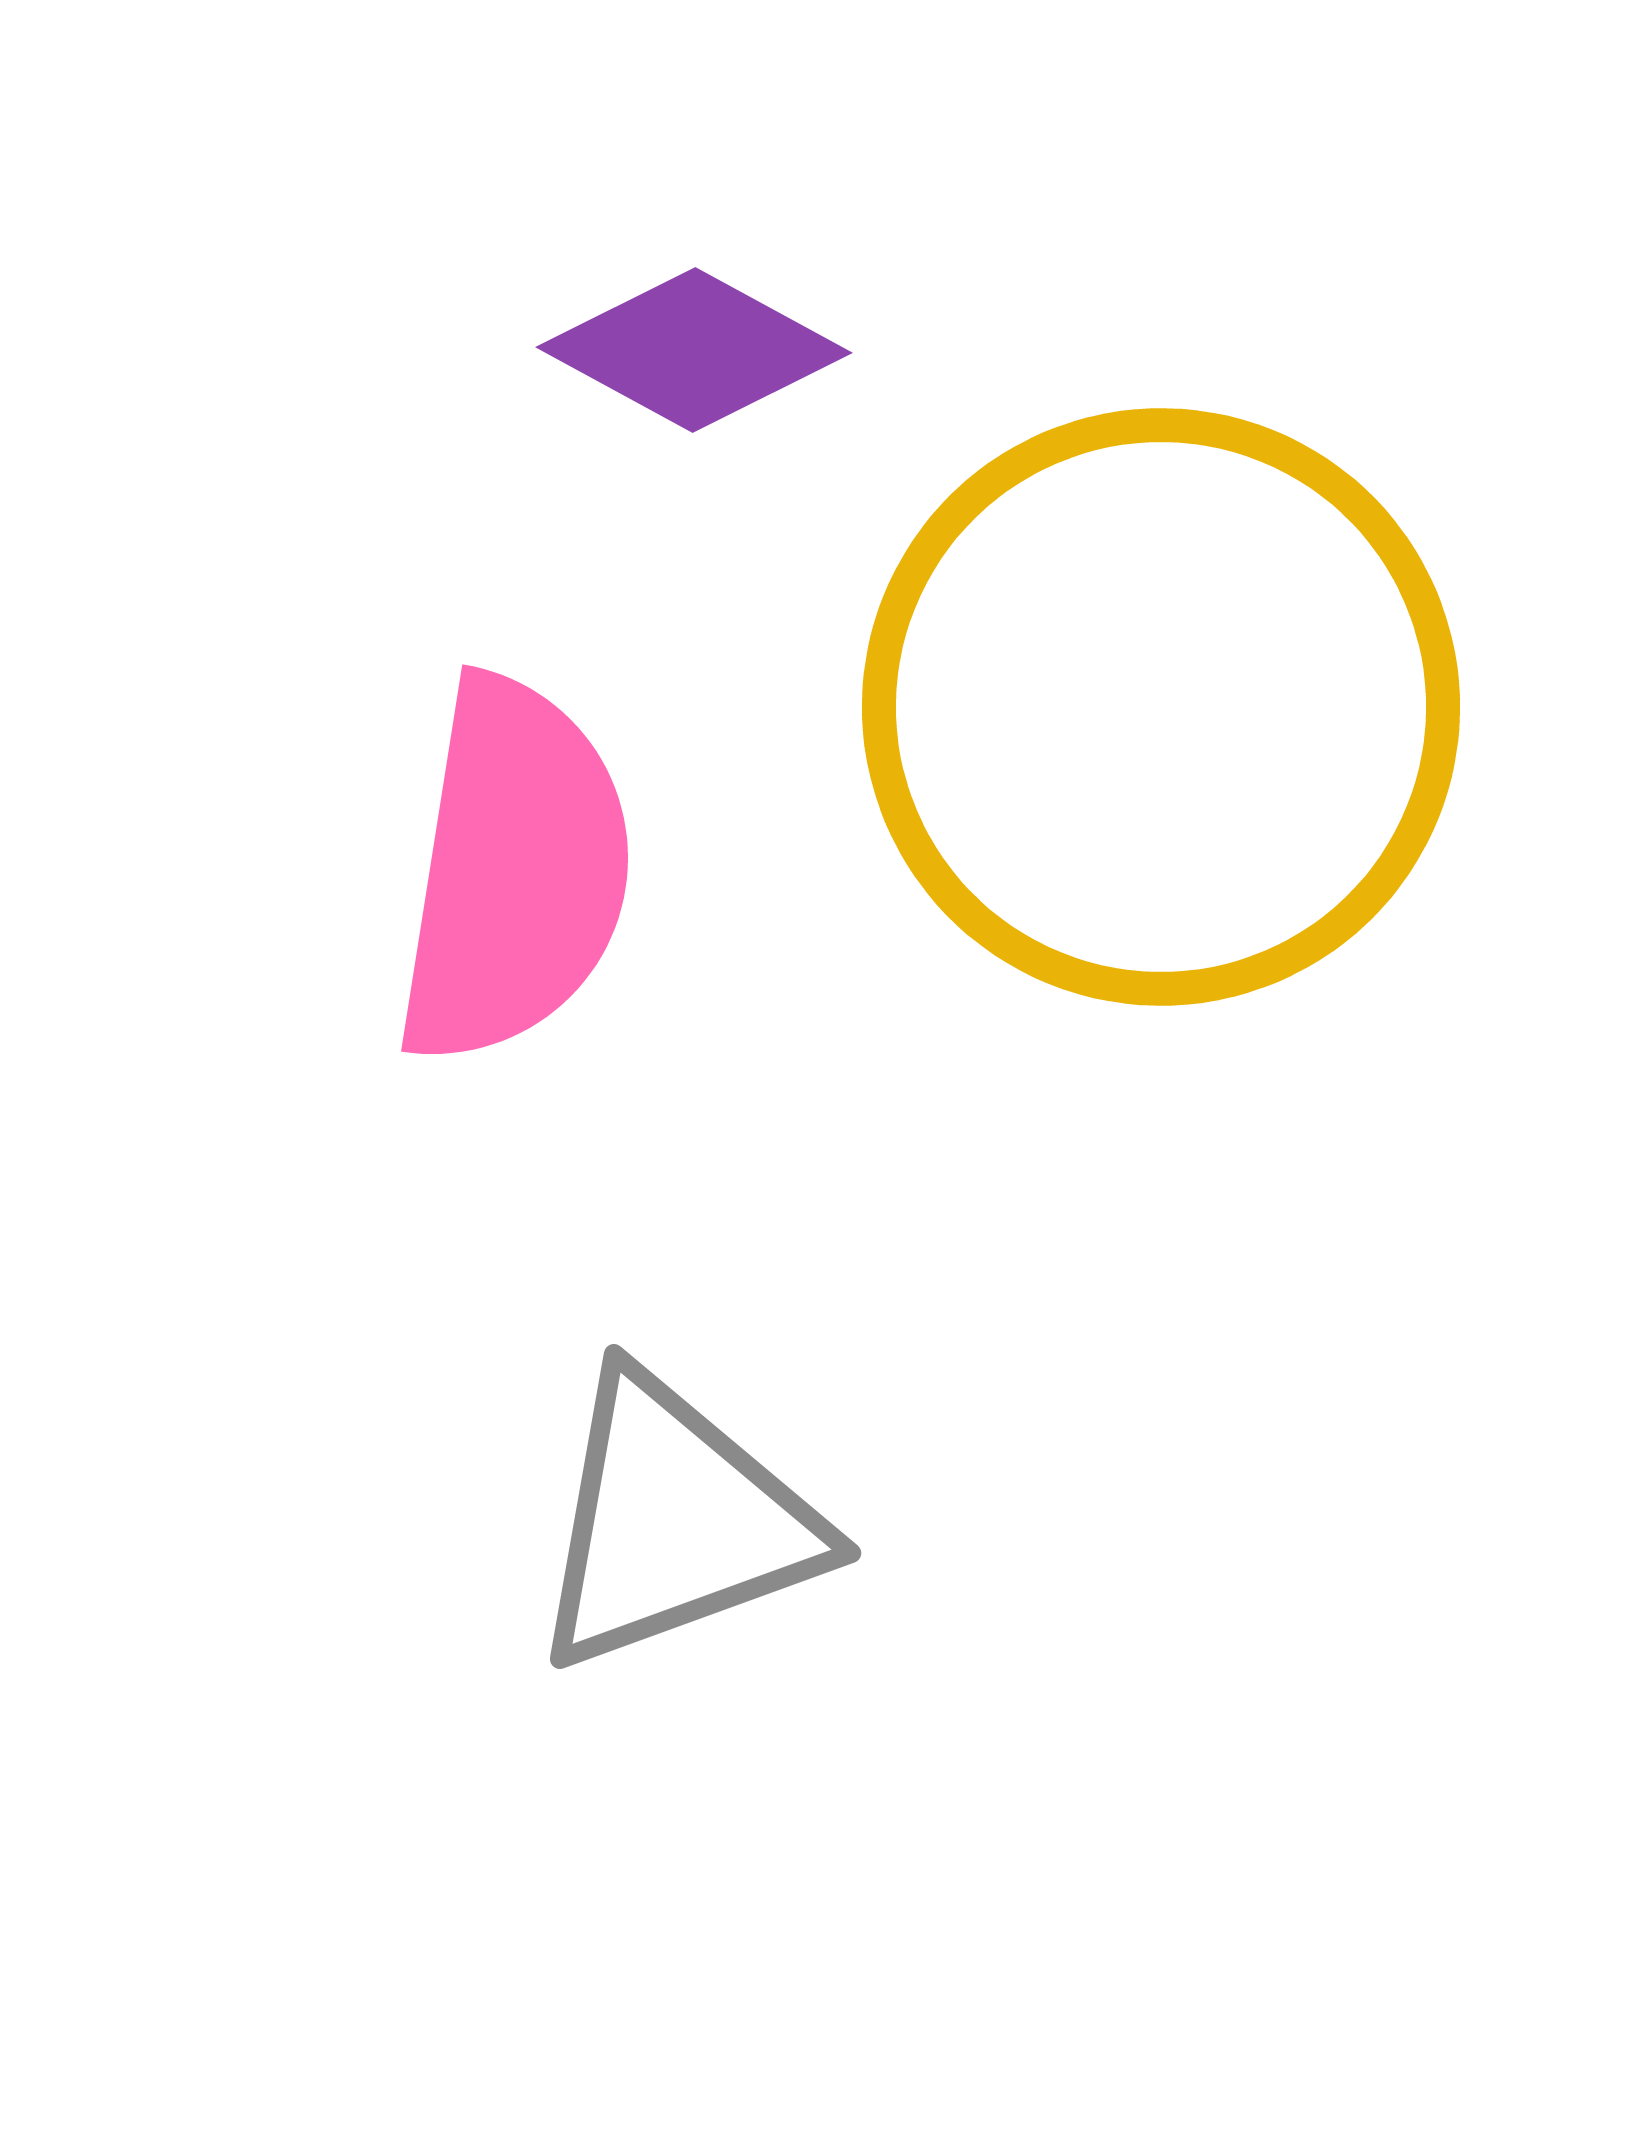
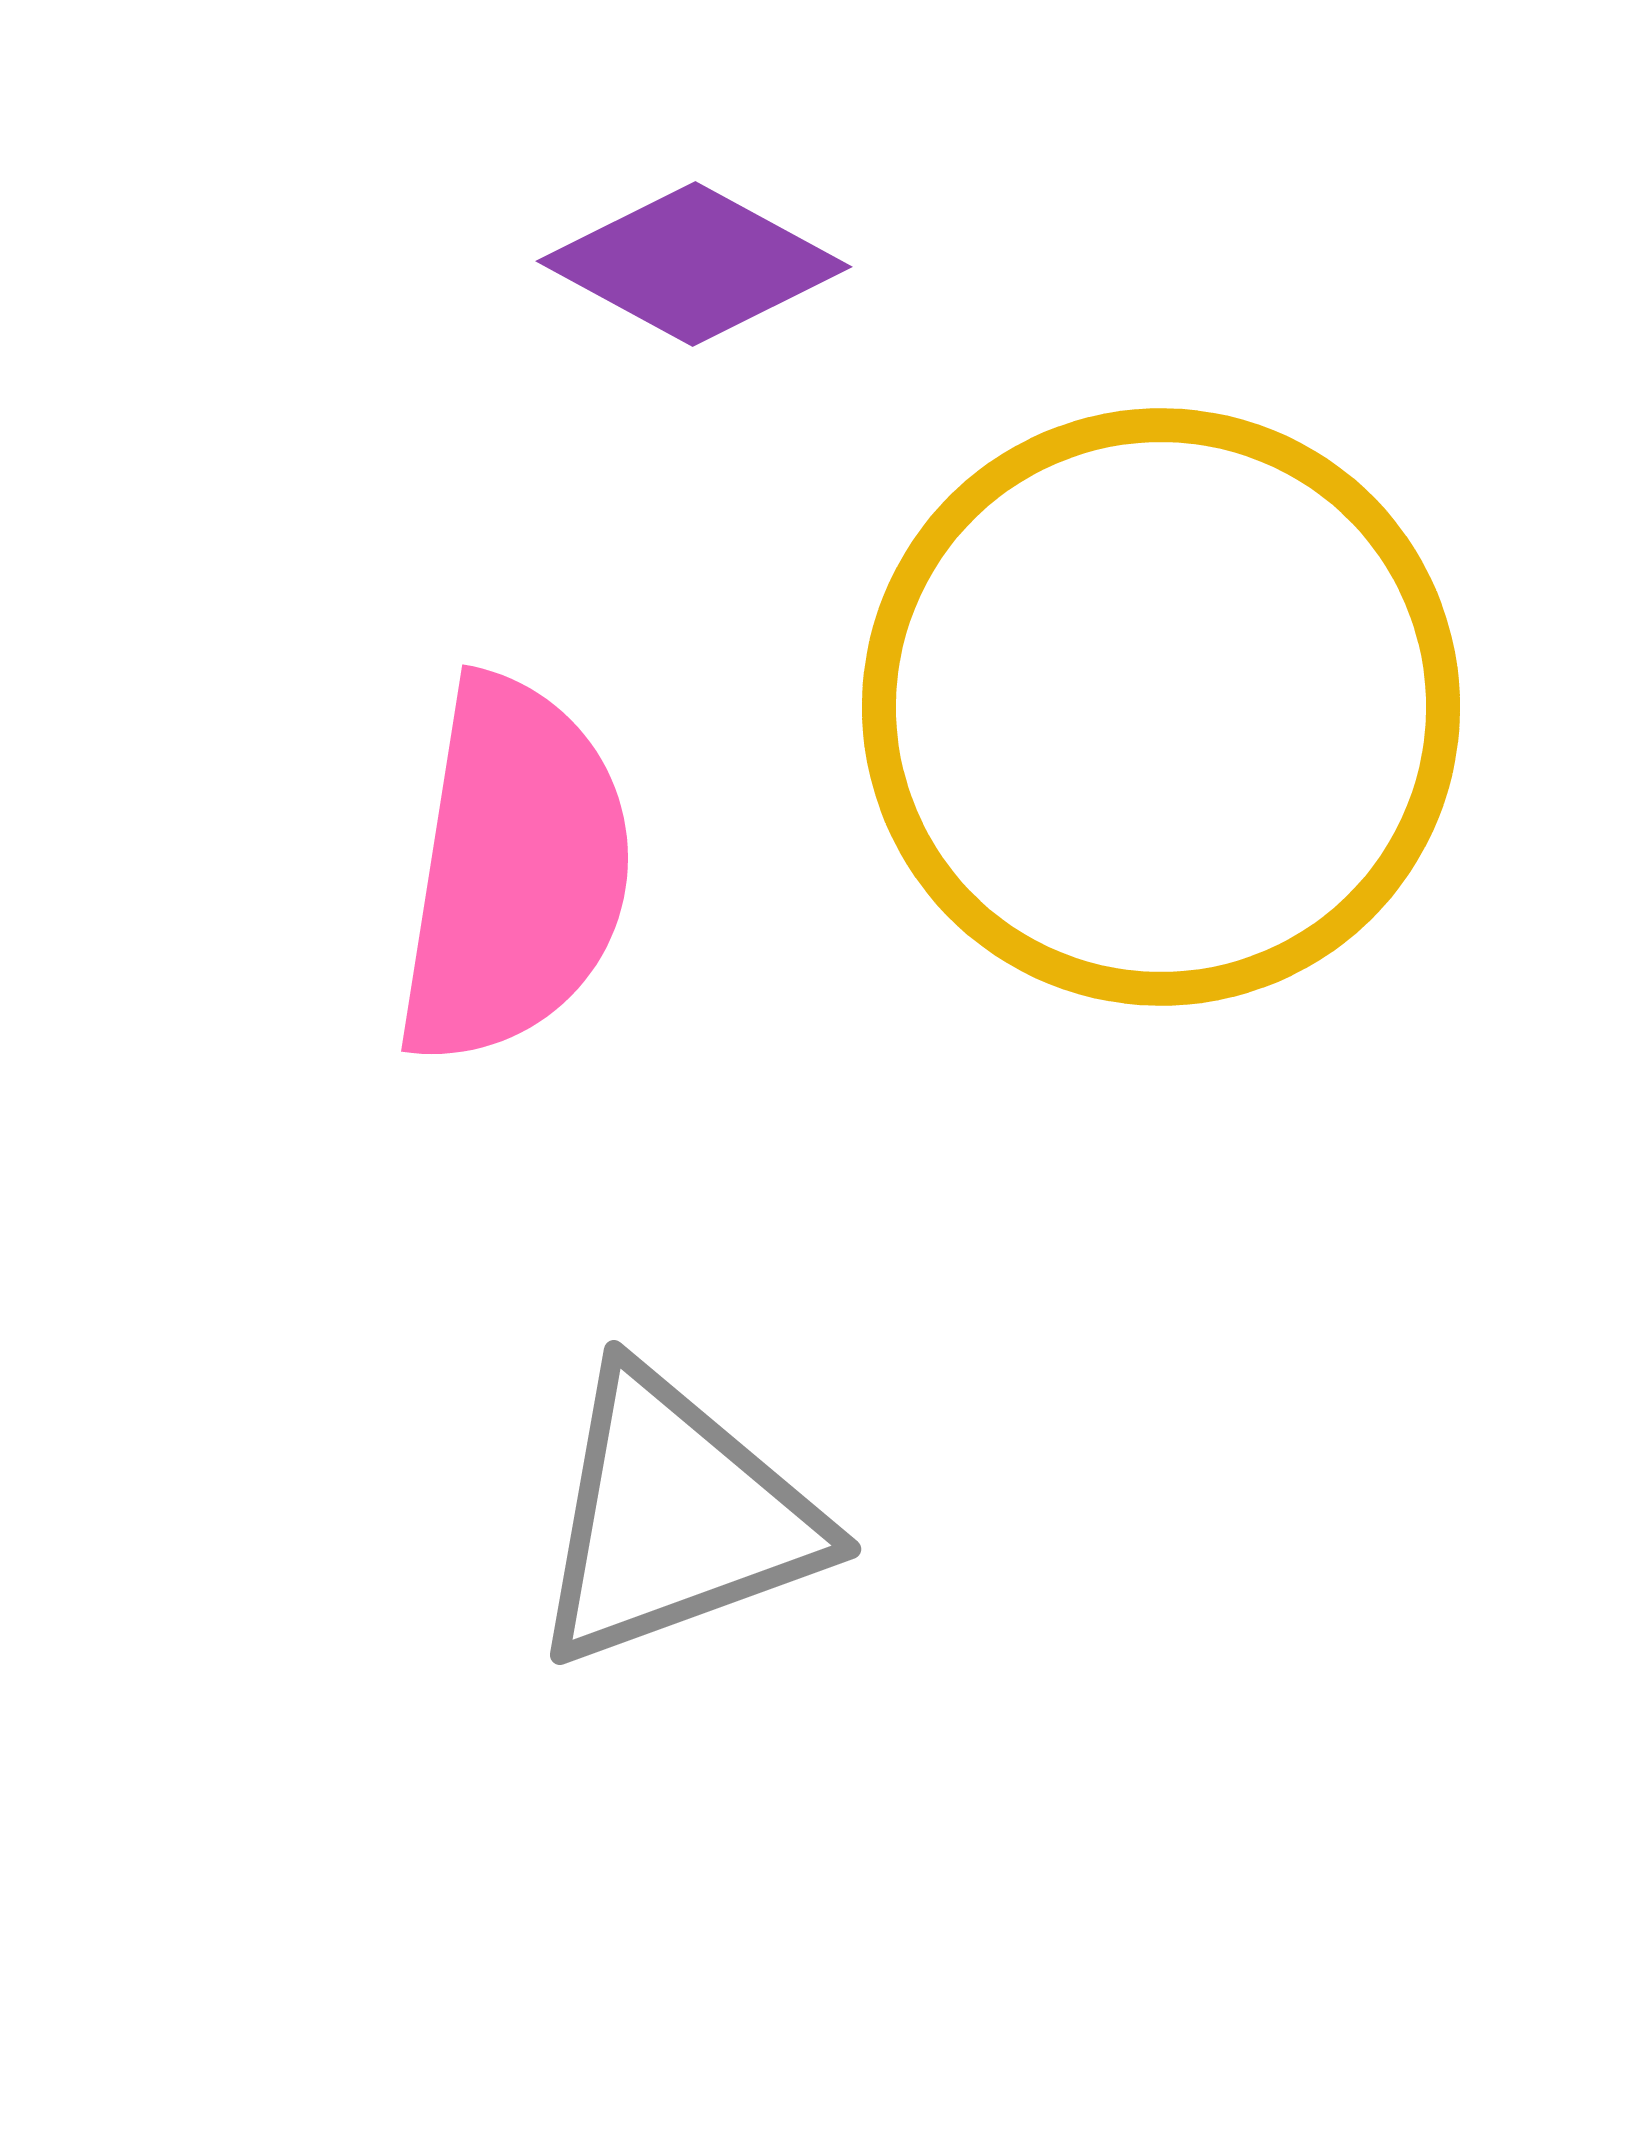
purple diamond: moved 86 px up
gray triangle: moved 4 px up
